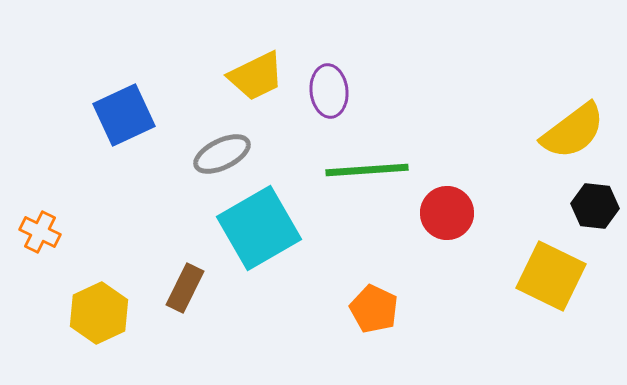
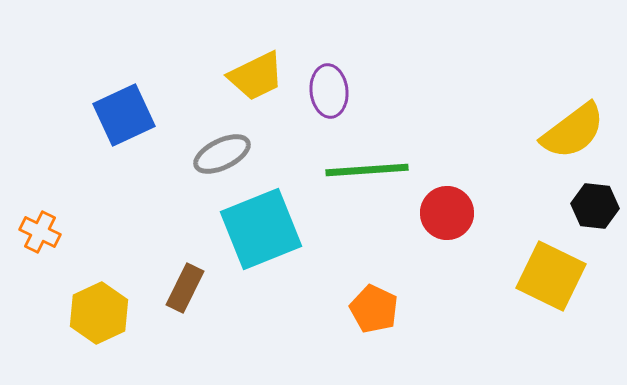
cyan square: moved 2 px right, 1 px down; rotated 8 degrees clockwise
